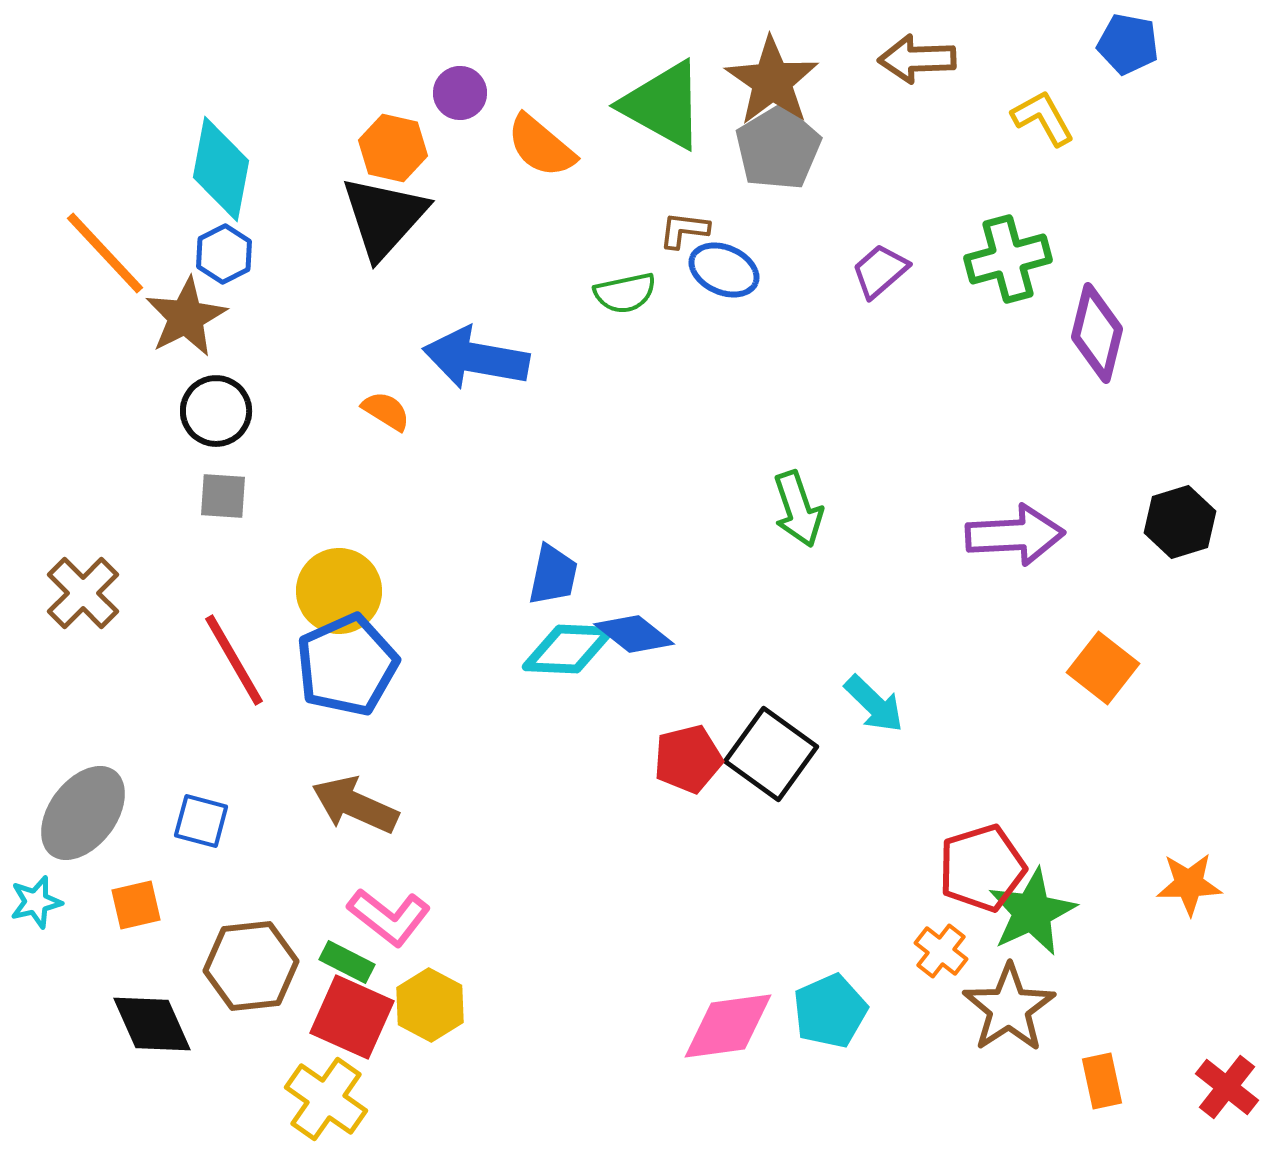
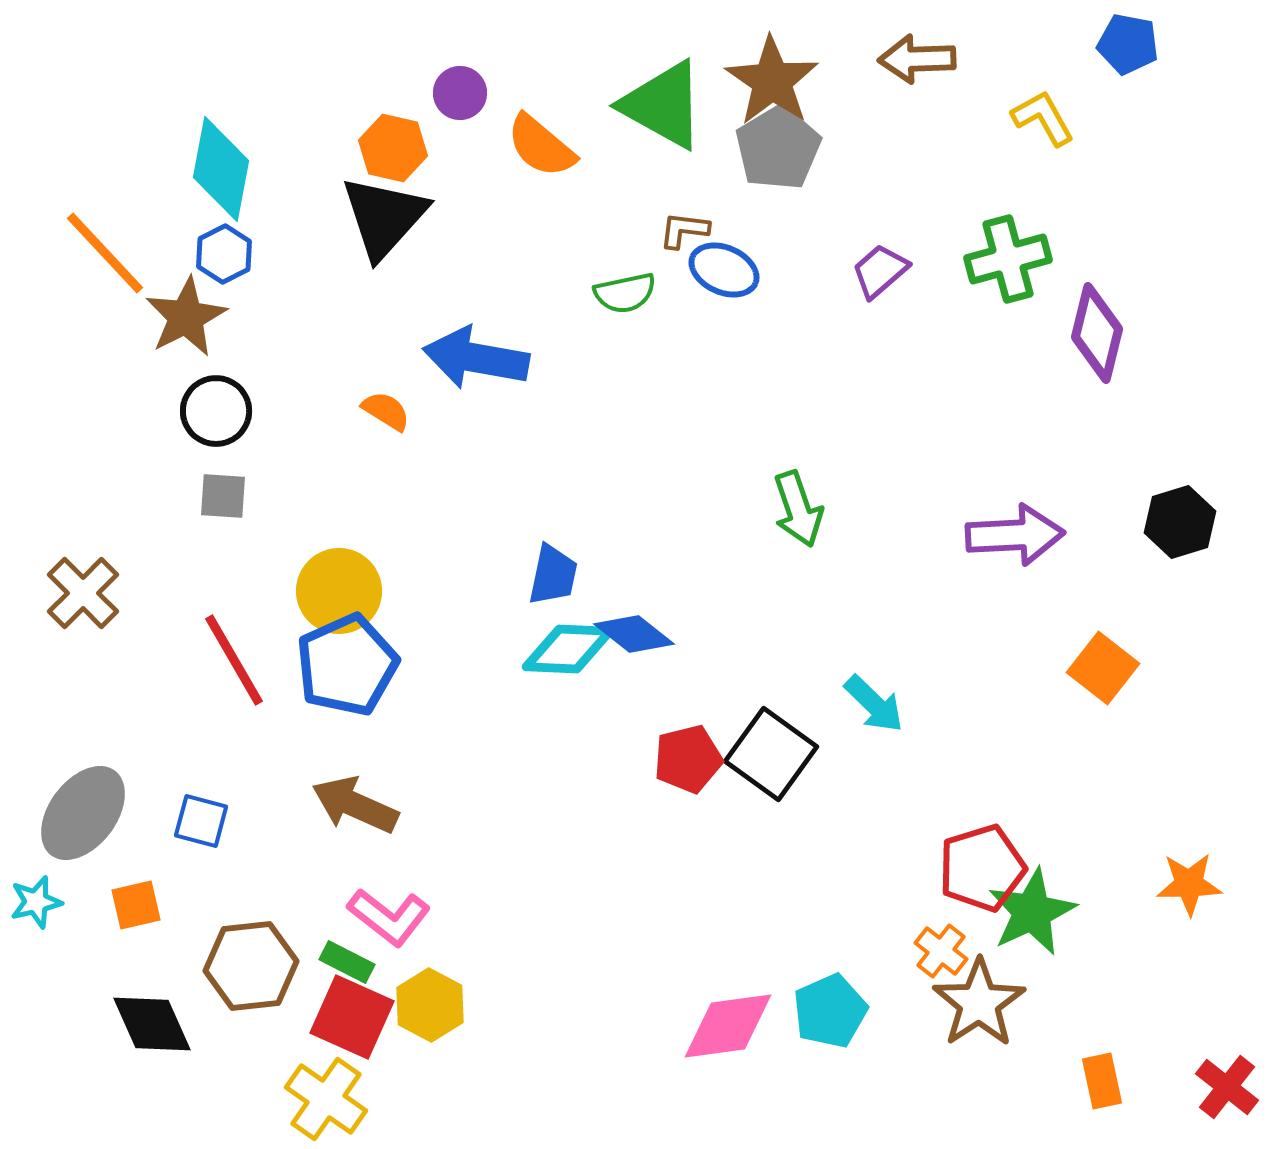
brown star at (1009, 1008): moved 30 px left, 5 px up
